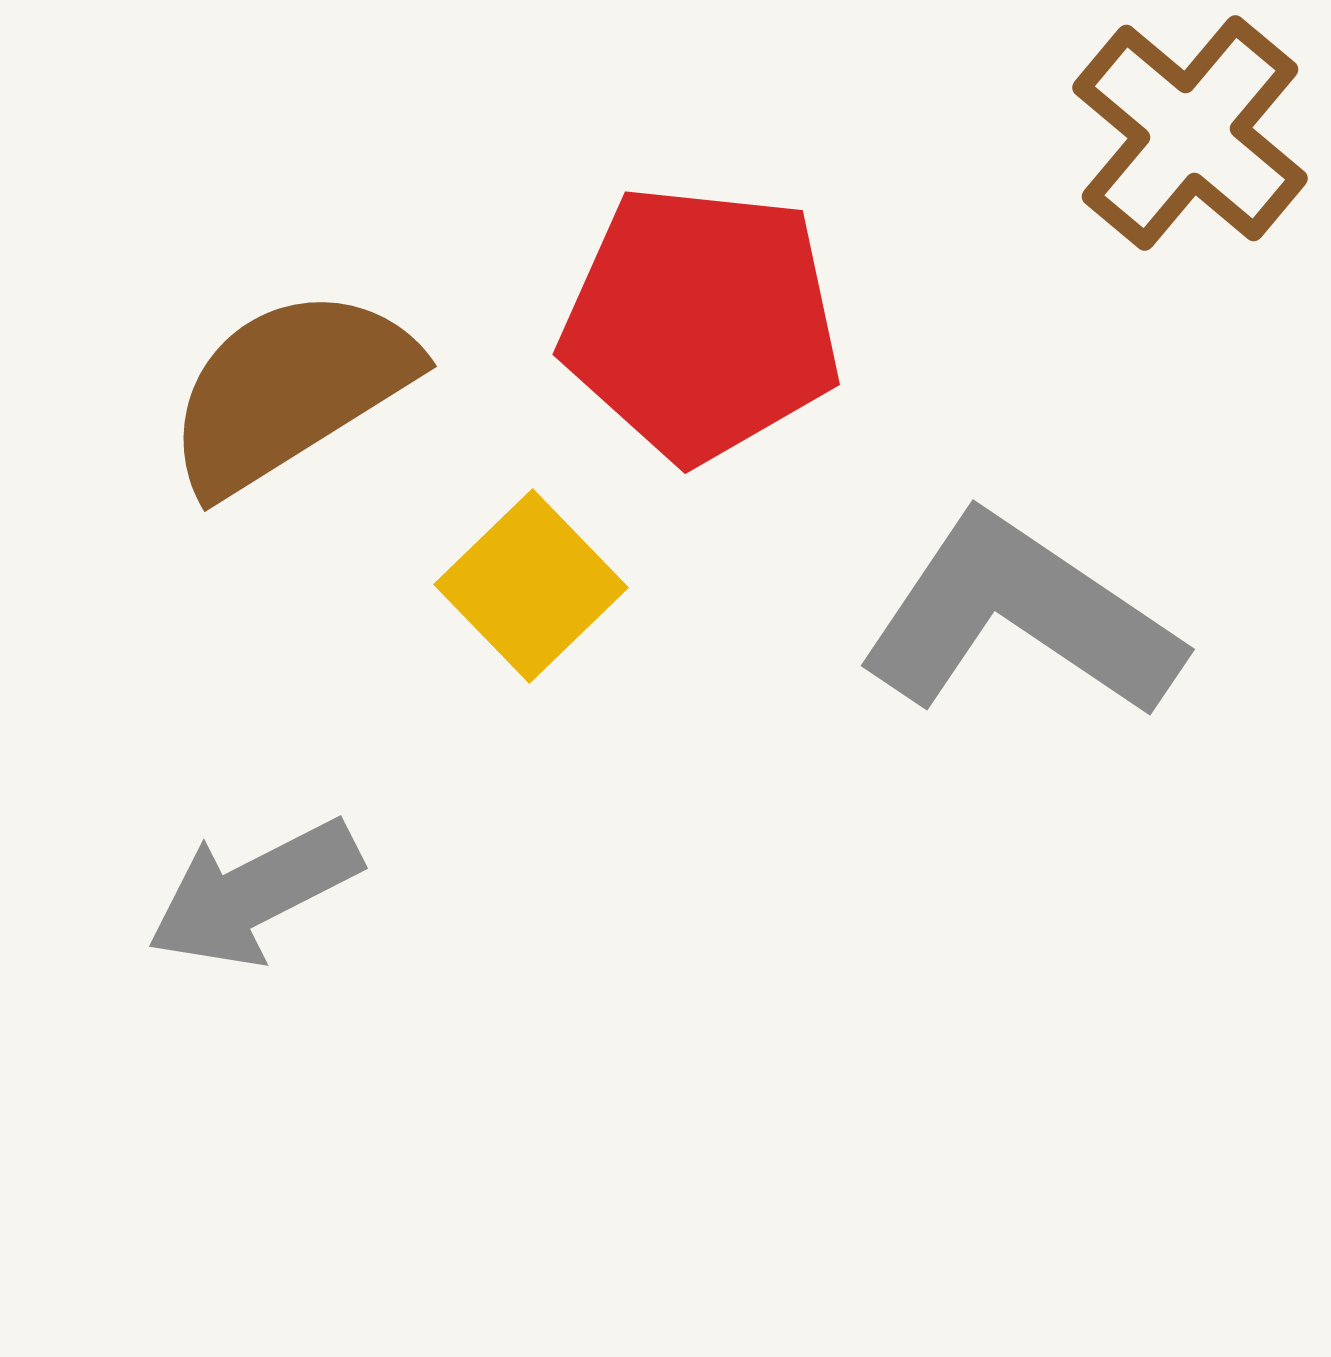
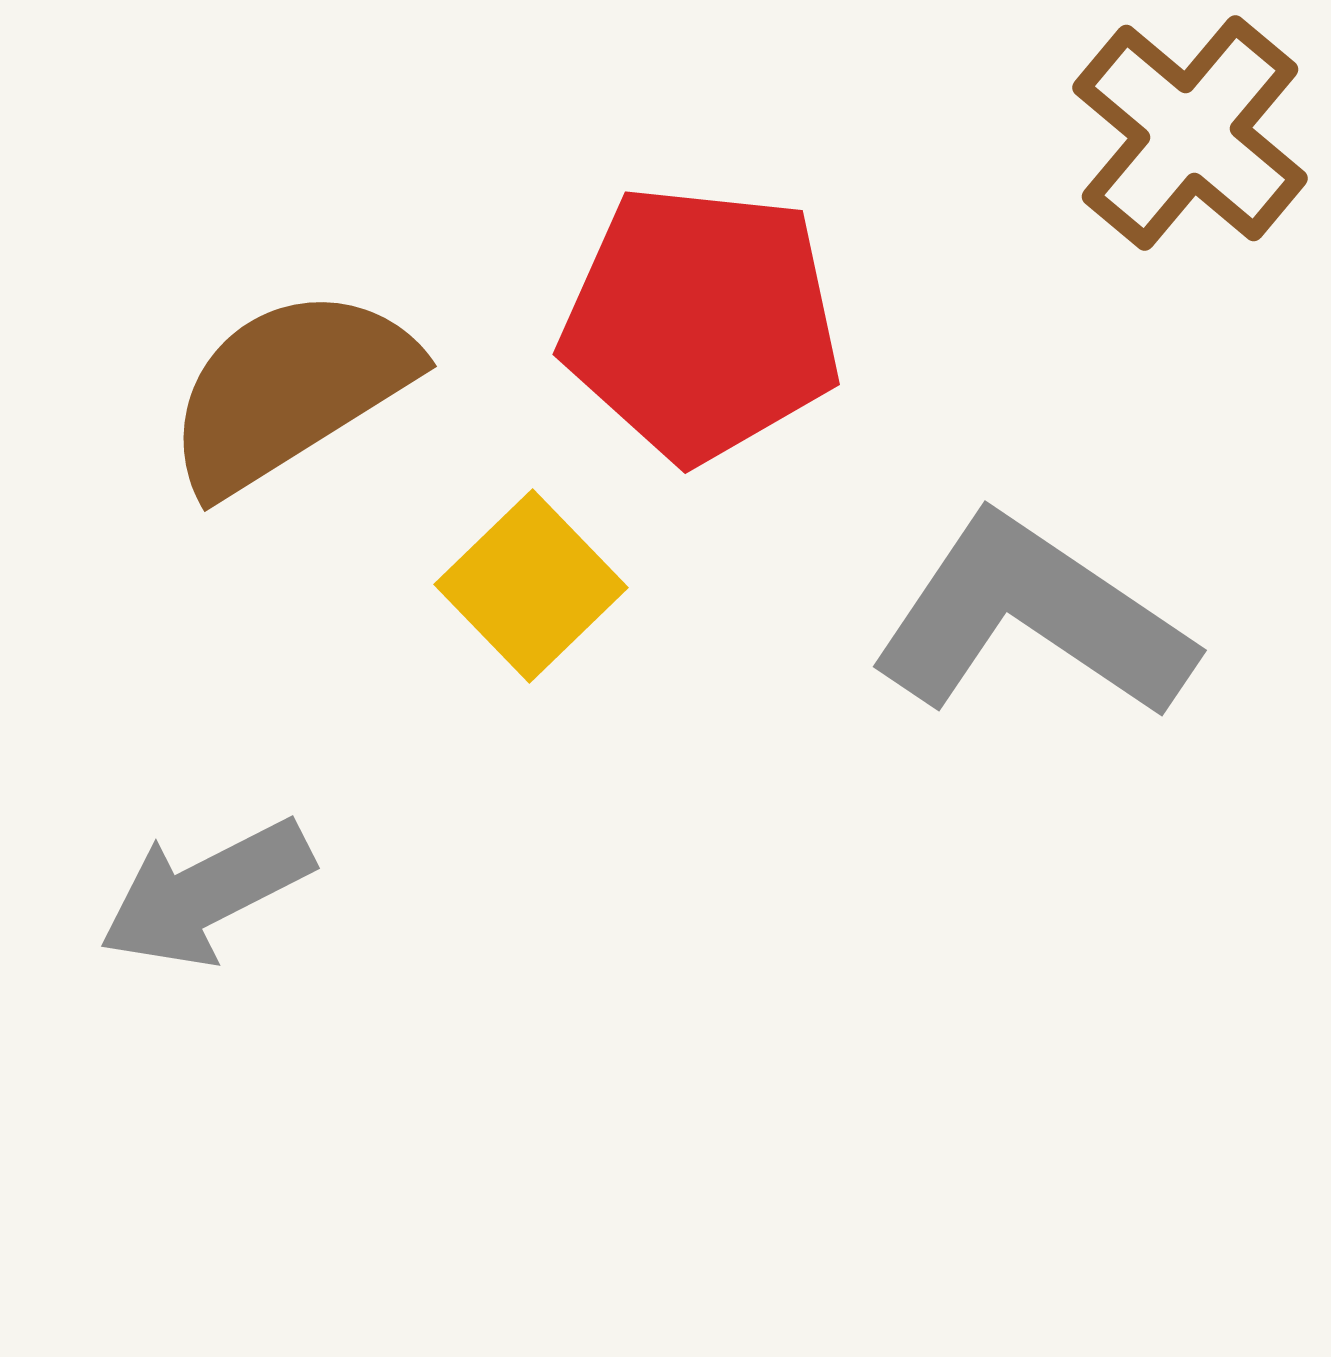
gray L-shape: moved 12 px right, 1 px down
gray arrow: moved 48 px left
